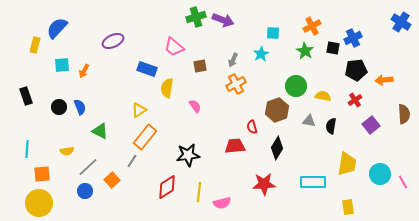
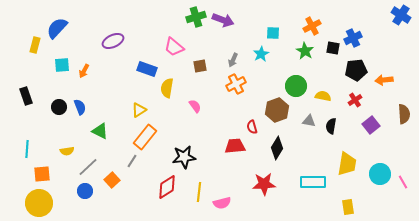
blue cross at (401, 22): moved 7 px up
black star at (188, 155): moved 4 px left, 2 px down
